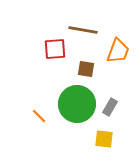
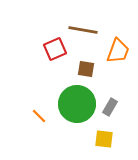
red square: rotated 20 degrees counterclockwise
